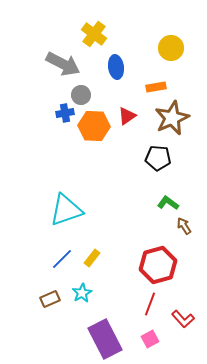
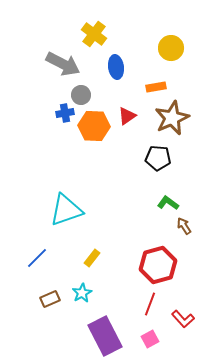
blue line: moved 25 px left, 1 px up
purple rectangle: moved 3 px up
